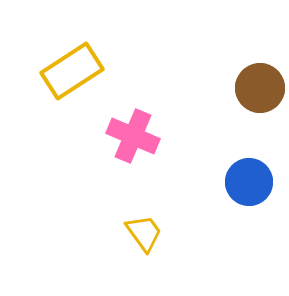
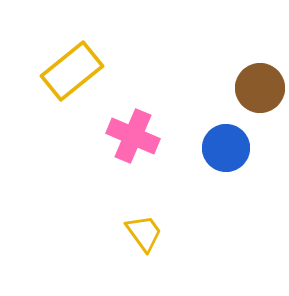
yellow rectangle: rotated 6 degrees counterclockwise
blue circle: moved 23 px left, 34 px up
